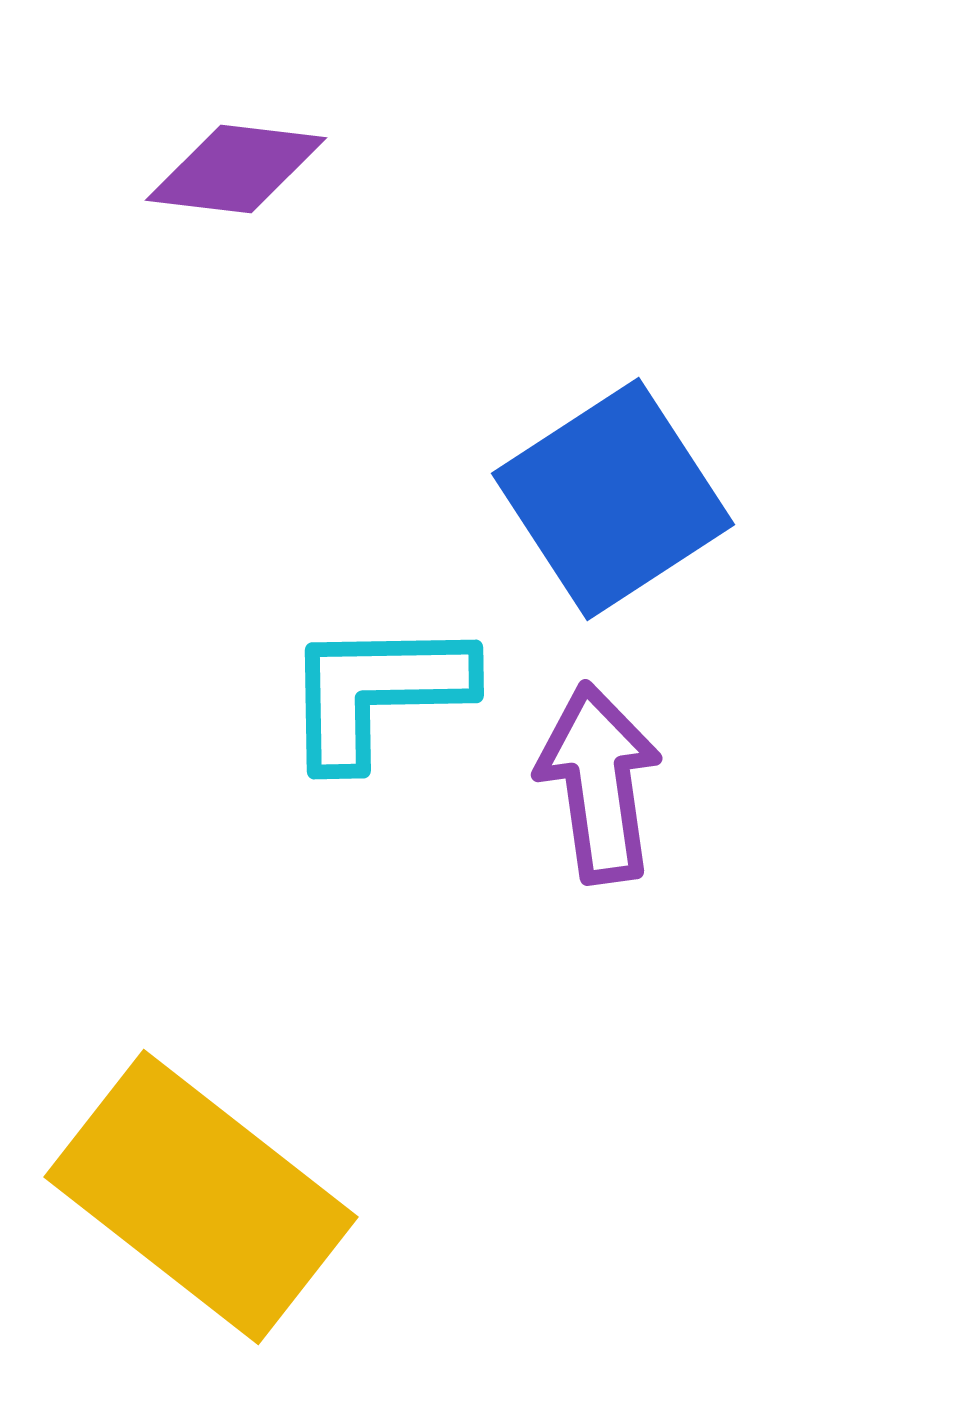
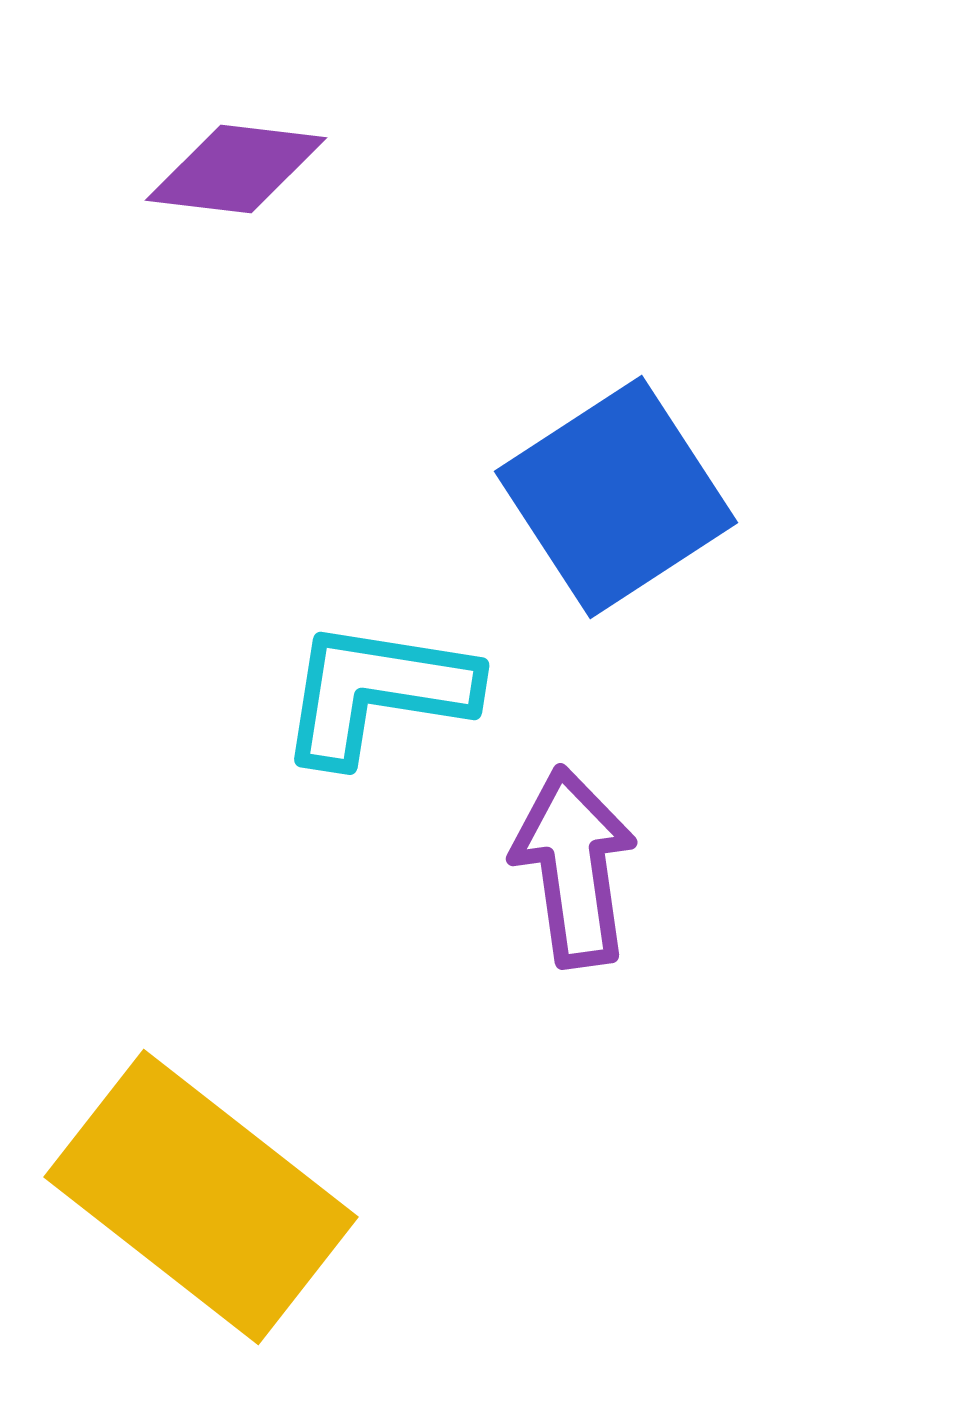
blue square: moved 3 px right, 2 px up
cyan L-shape: rotated 10 degrees clockwise
purple arrow: moved 25 px left, 84 px down
